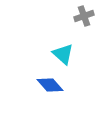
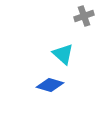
blue diamond: rotated 32 degrees counterclockwise
